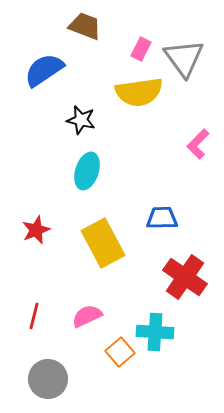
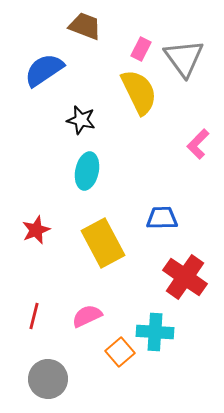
yellow semicircle: rotated 108 degrees counterclockwise
cyan ellipse: rotated 6 degrees counterclockwise
